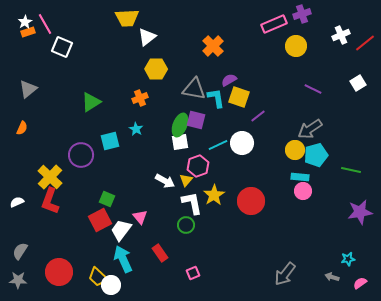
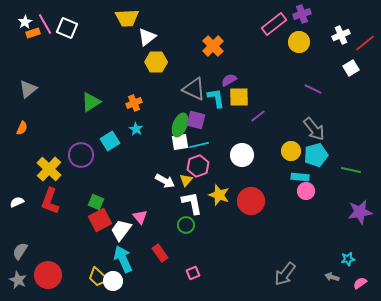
pink rectangle at (274, 24): rotated 15 degrees counterclockwise
orange rectangle at (28, 32): moved 5 px right, 1 px down
yellow circle at (296, 46): moved 3 px right, 4 px up
white square at (62, 47): moved 5 px right, 19 px up
yellow hexagon at (156, 69): moved 7 px up
white square at (358, 83): moved 7 px left, 15 px up
gray triangle at (194, 89): rotated 15 degrees clockwise
yellow square at (239, 97): rotated 20 degrees counterclockwise
orange cross at (140, 98): moved 6 px left, 5 px down
gray arrow at (310, 129): moved 4 px right; rotated 95 degrees counterclockwise
cyan square at (110, 141): rotated 18 degrees counterclockwise
white circle at (242, 143): moved 12 px down
cyan line at (218, 145): moved 19 px left; rotated 12 degrees clockwise
yellow circle at (295, 150): moved 4 px left, 1 px down
yellow cross at (50, 177): moved 1 px left, 8 px up
pink circle at (303, 191): moved 3 px right
yellow star at (214, 195): moved 5 px right; rotated 20 degrees counterclockwise
green square at (107, 199): moved 11 px left, 3 px down
red circle at (59, 272): moved 11 px left, 3 px down
gray star at (18, 280): rotated 24 degrees clockwise
white circle at (111, 285): moved 2 px right, 4 px up
